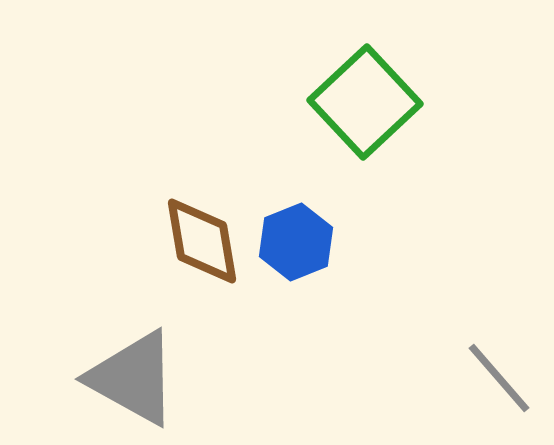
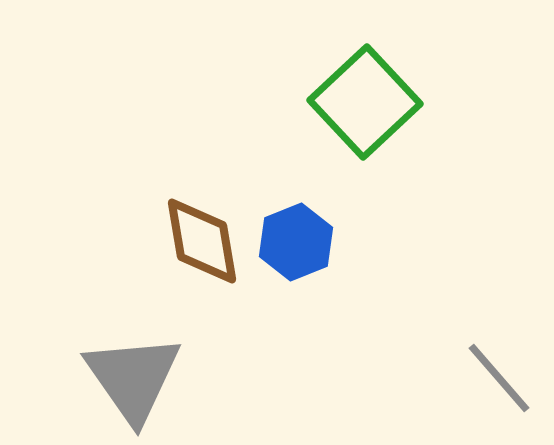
gray triangle: rotated 26 degrees clockwise
